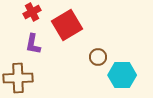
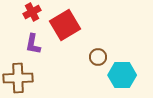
red square: moved 2 px left
